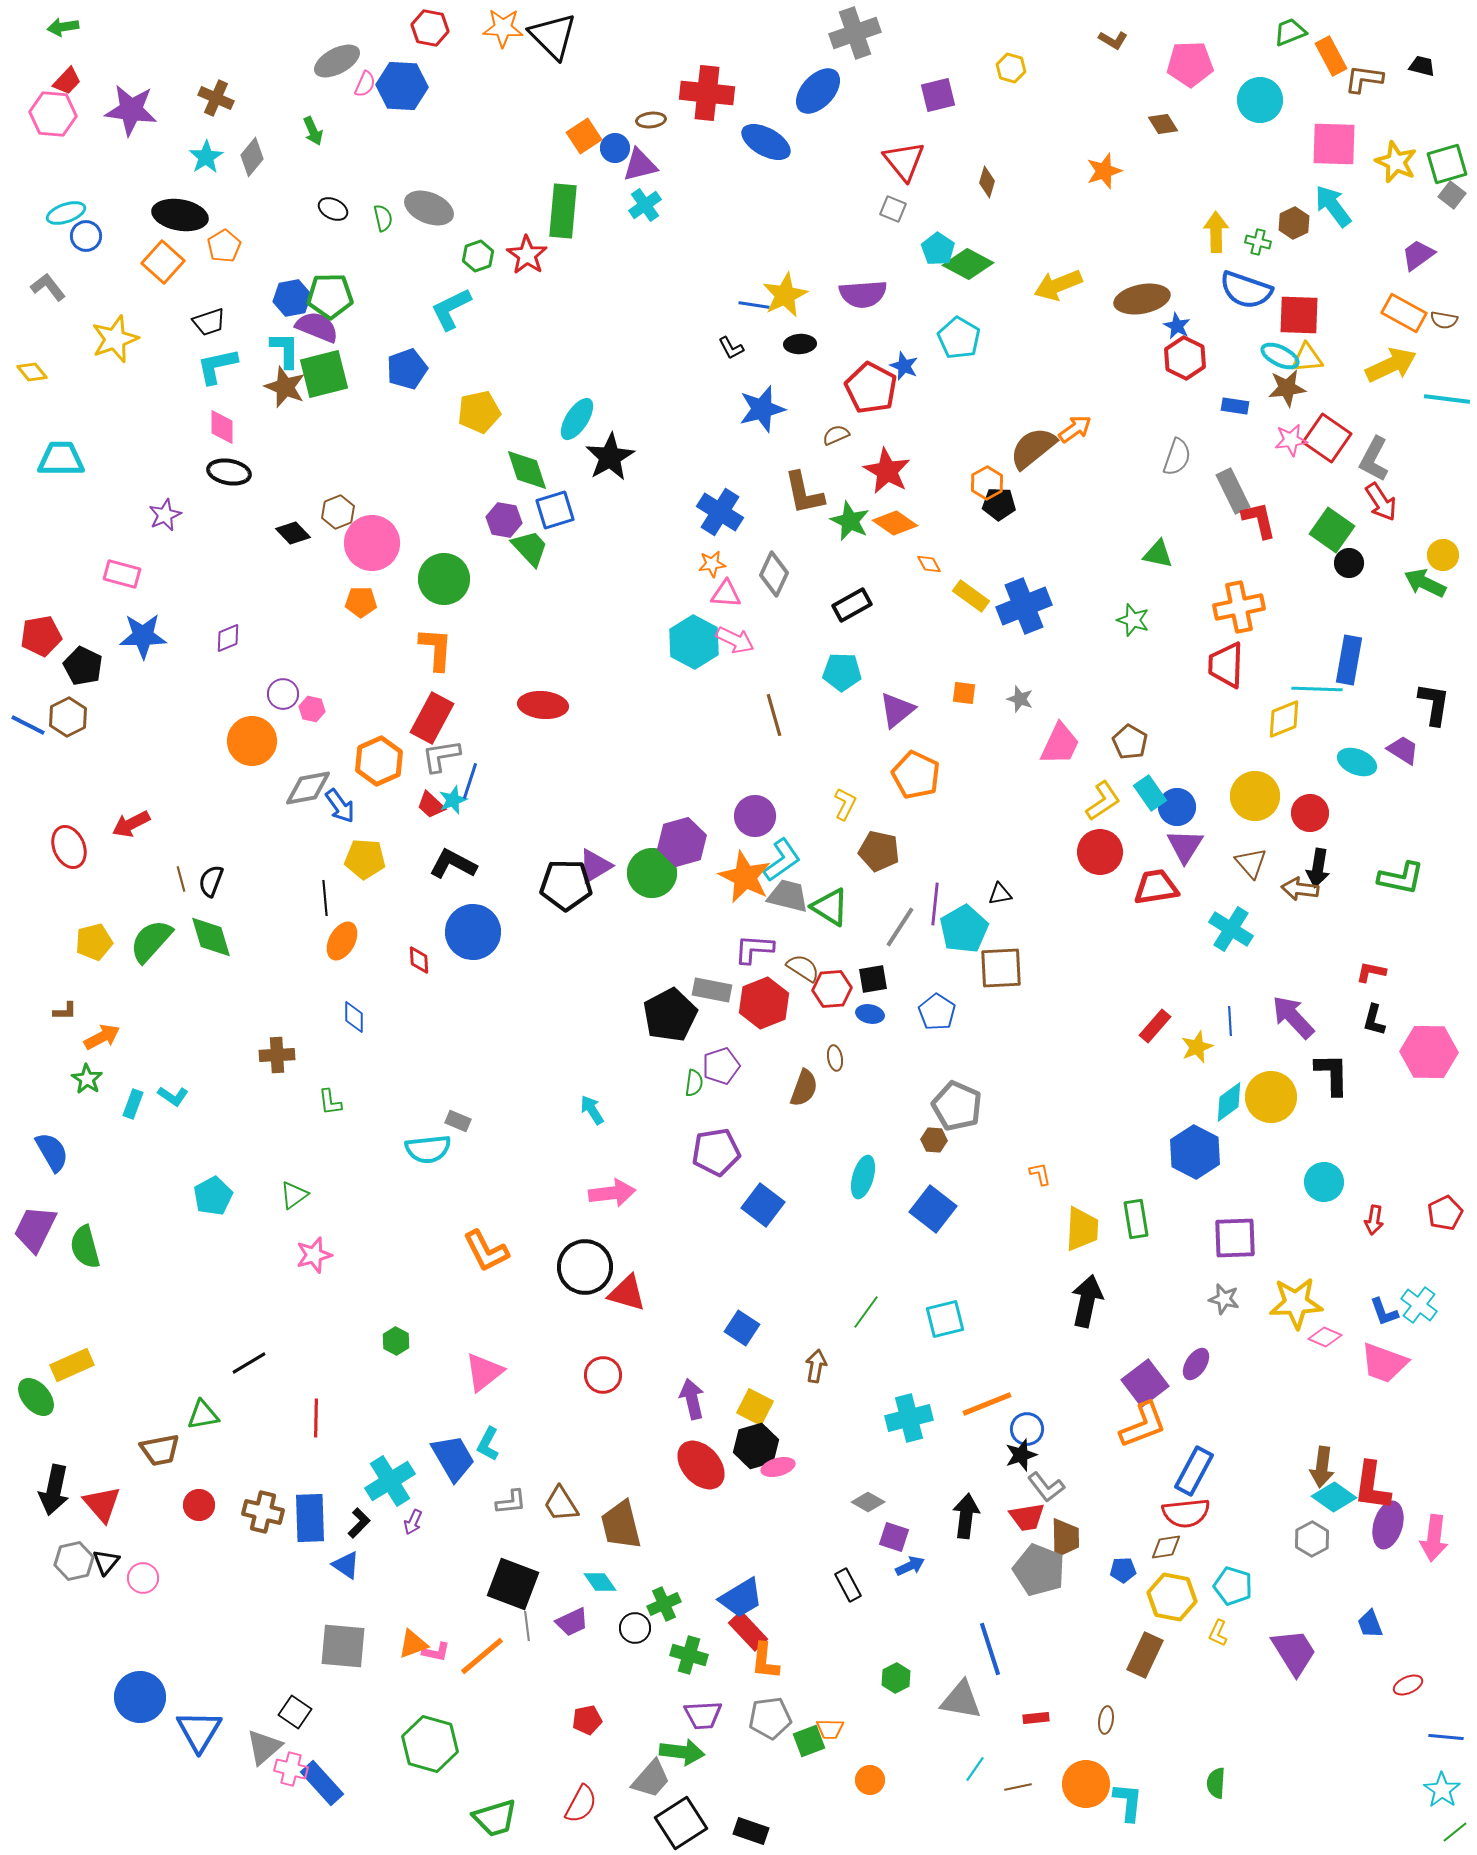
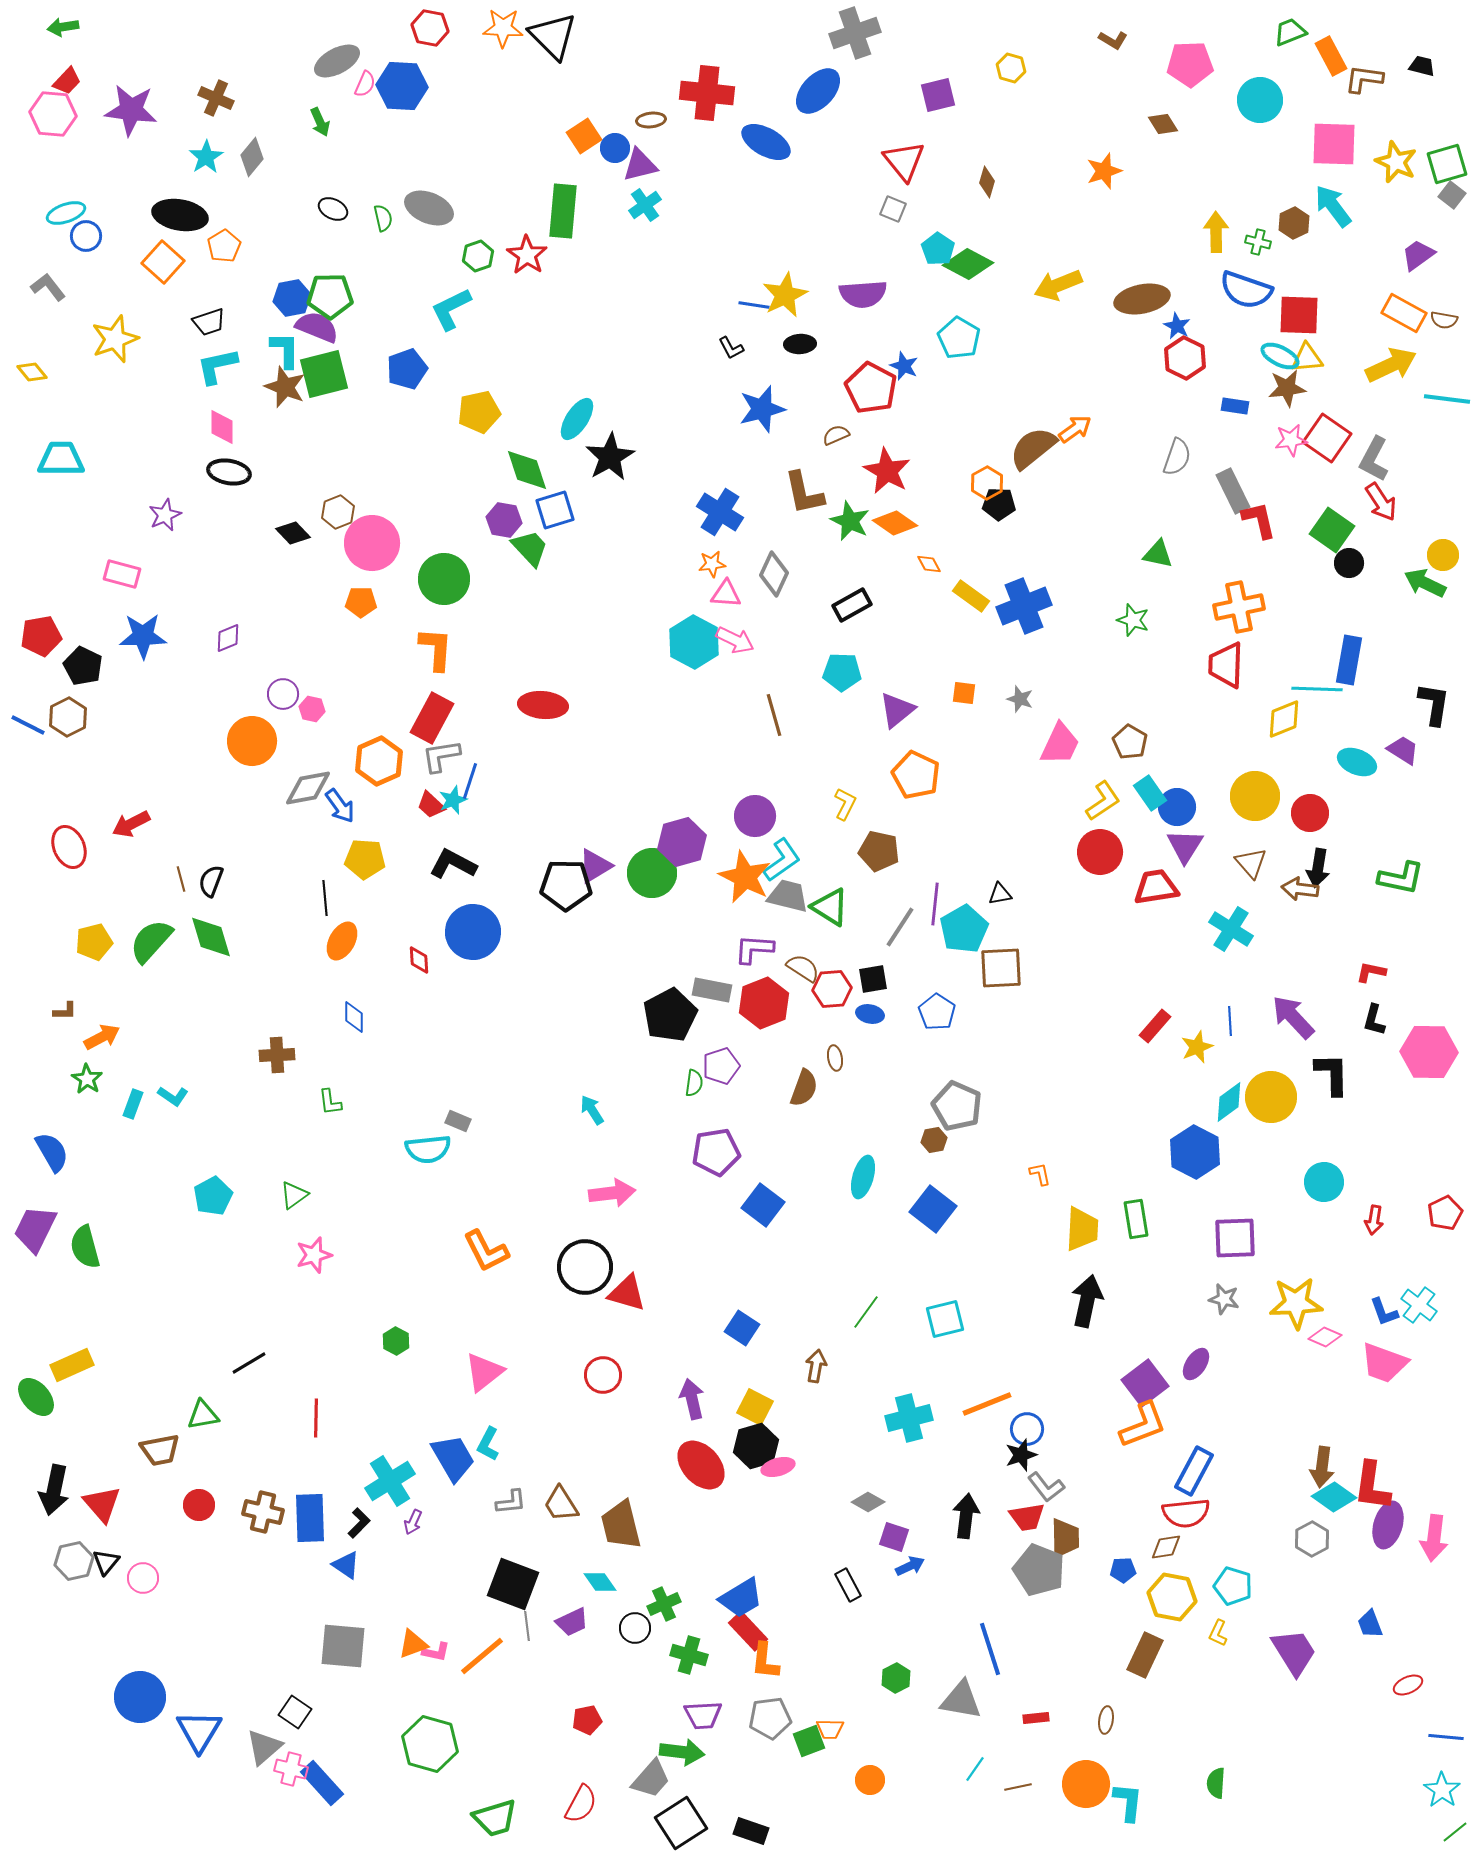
green arrow at (313, 131): moved 7 px right, 9 px up
brown hexagon at (934, 1140): rotated 15 degrees counterclockwise
